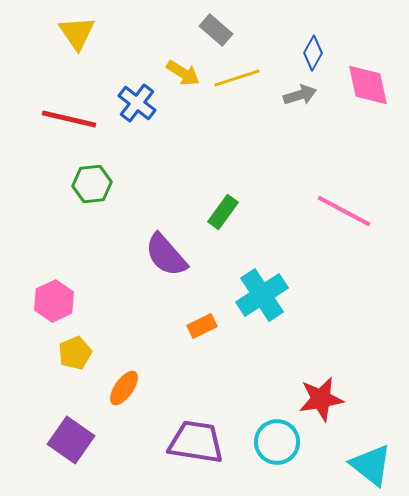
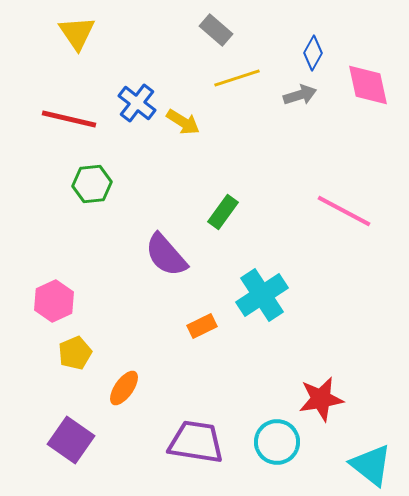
yellow arrow: moved 49 px down
